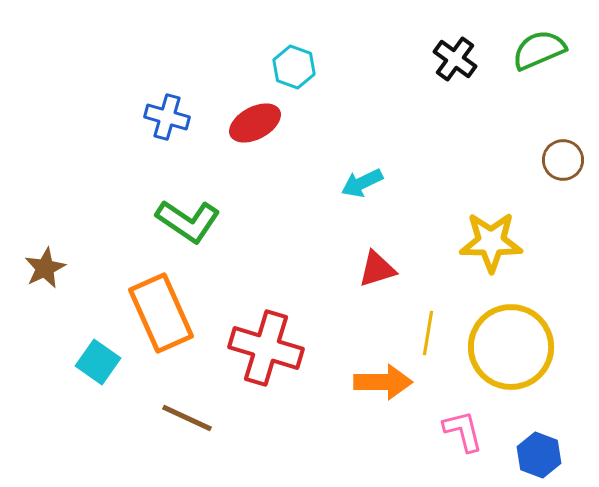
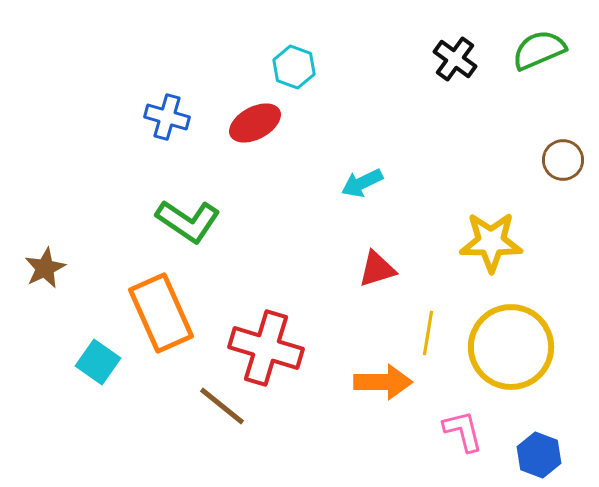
brown line: moved 35 px right, 12 px up; rotated 14 degrees clockwise
